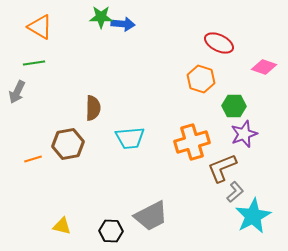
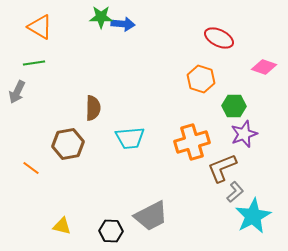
red ellipse: moved 5 px up
orange line: moved 2 px left, 9 px down; rotated 54 degrees clockwise
